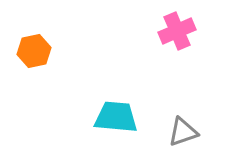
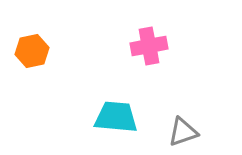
pink cross: moved 28 px left, 15 px down; rotated 12 degrees clockwise
orange hexagon: moved 2 px left
